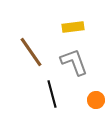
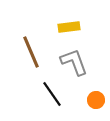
yellow rectangle: moved 4 px left
brown line: rotated 12 degrees clockwise
black line: rotated 20 degrees counterclockwise
